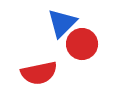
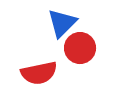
red circle: moved 2 px left, 4 px down
